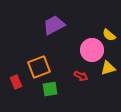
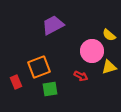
purple trapezoid: moved 1 px left
pink circle: moved 1 px down
yellow triangle: moved 1 px right, 1 px up
